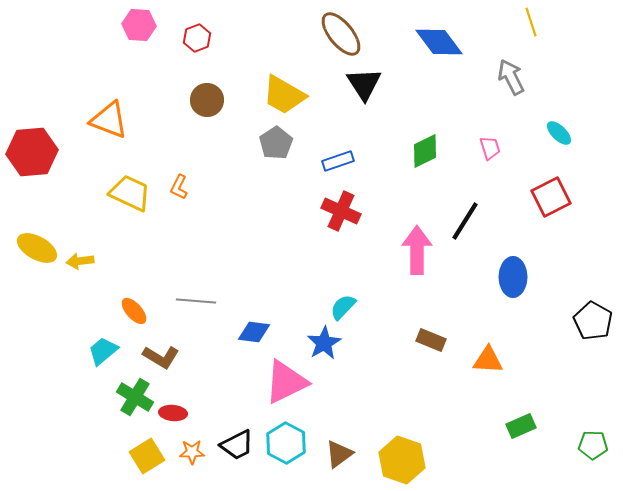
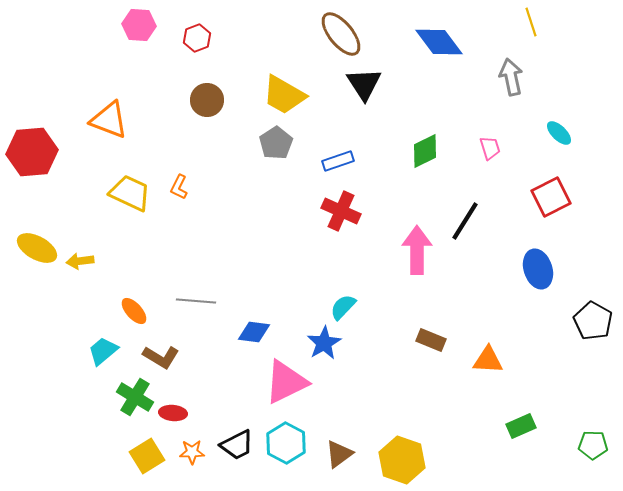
gray arrow at (511, 77): rotated 15 degrees clockwise
blue ellipse at (513, 277): moved 25 px right, 8 px up; rotated 18 degrees counterclockwise
